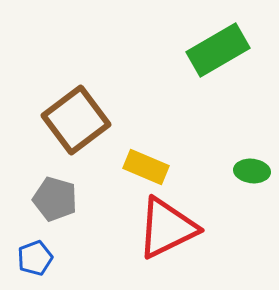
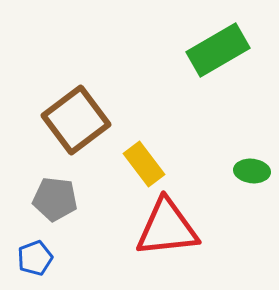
yellow rectangle: moved 2 px left, 3 px up; rotated 30 degrees clockwise
gray pentagon: rotated 9 degrees counterclockwise
red triangle: rotated 20 degrees clockwise
